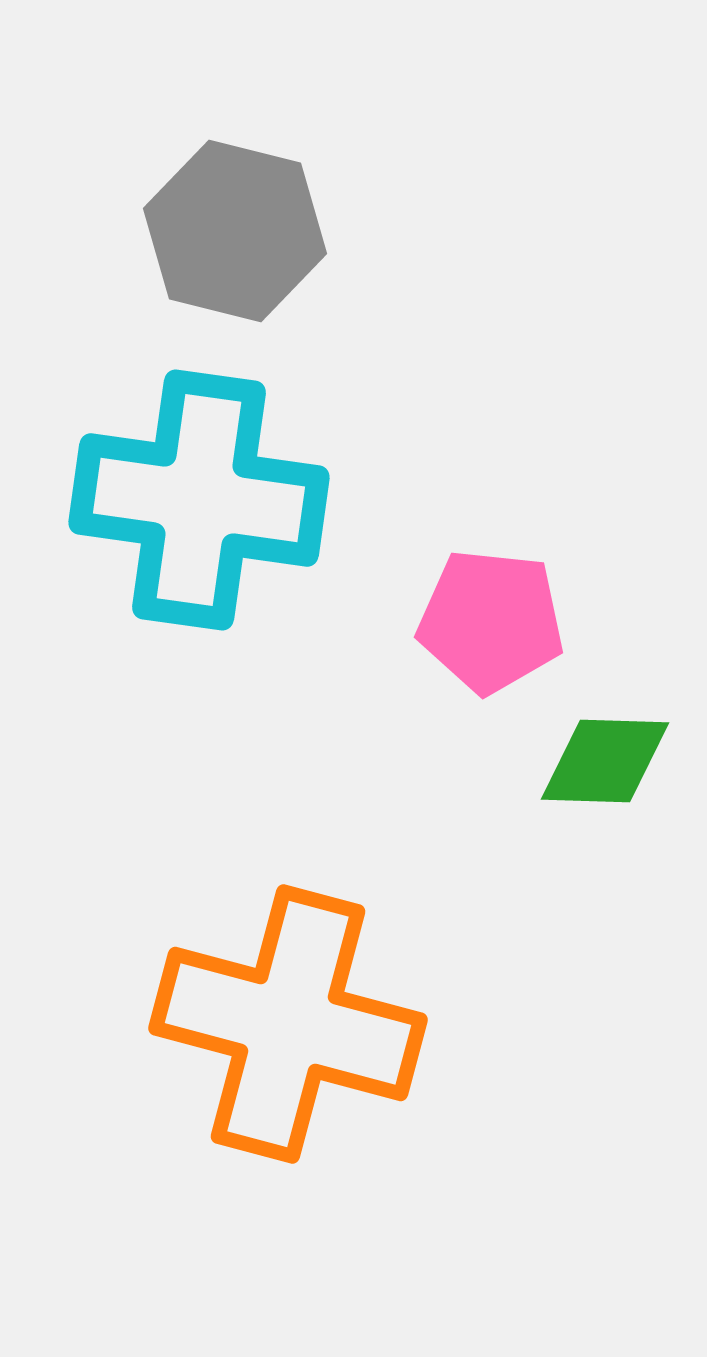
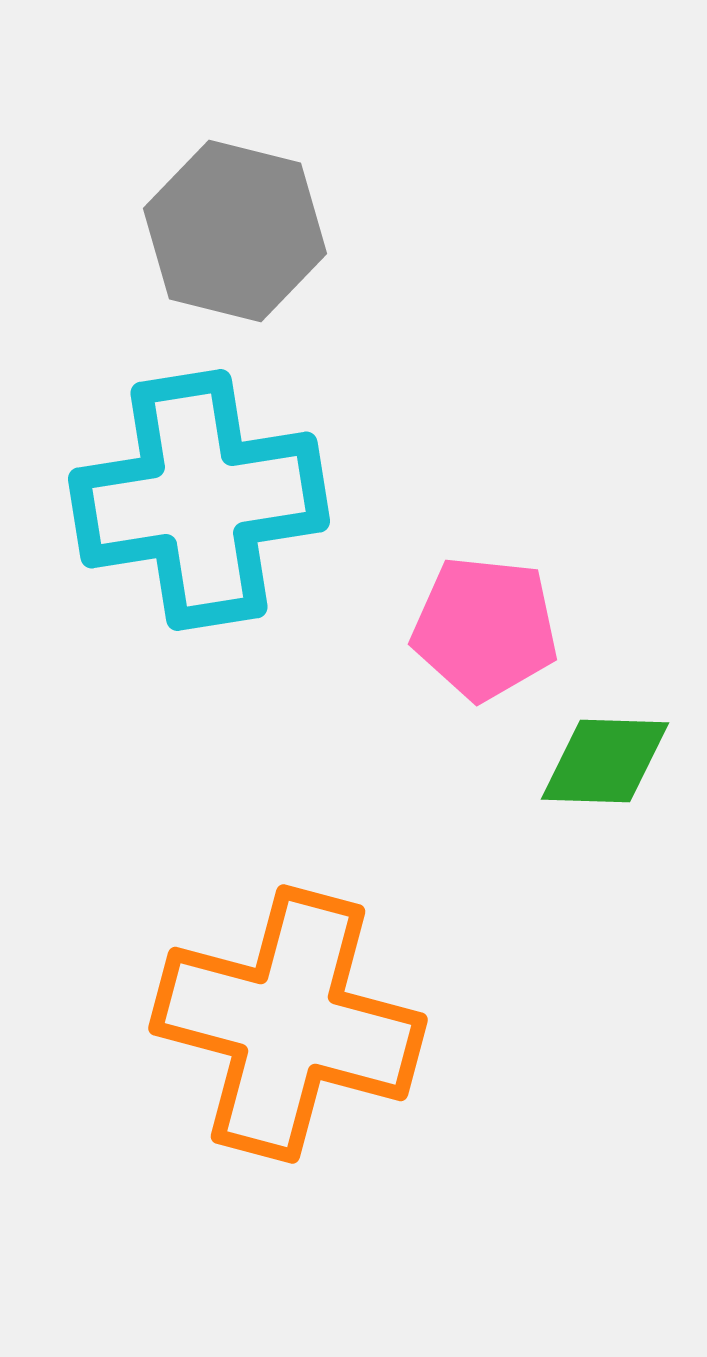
cyan cross: rotated 17 degrees counterclockwise
pink pentagon: moved 6 px left, 7 px down
